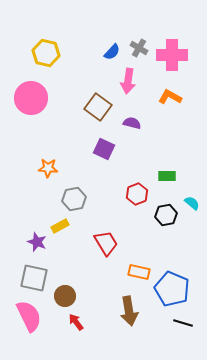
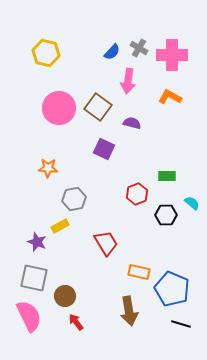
pink circle: moved 28 px right, 10 px down
black hexagon: rotated 10 degrees clockwise
black line: moved 2 px left, 1 px down
